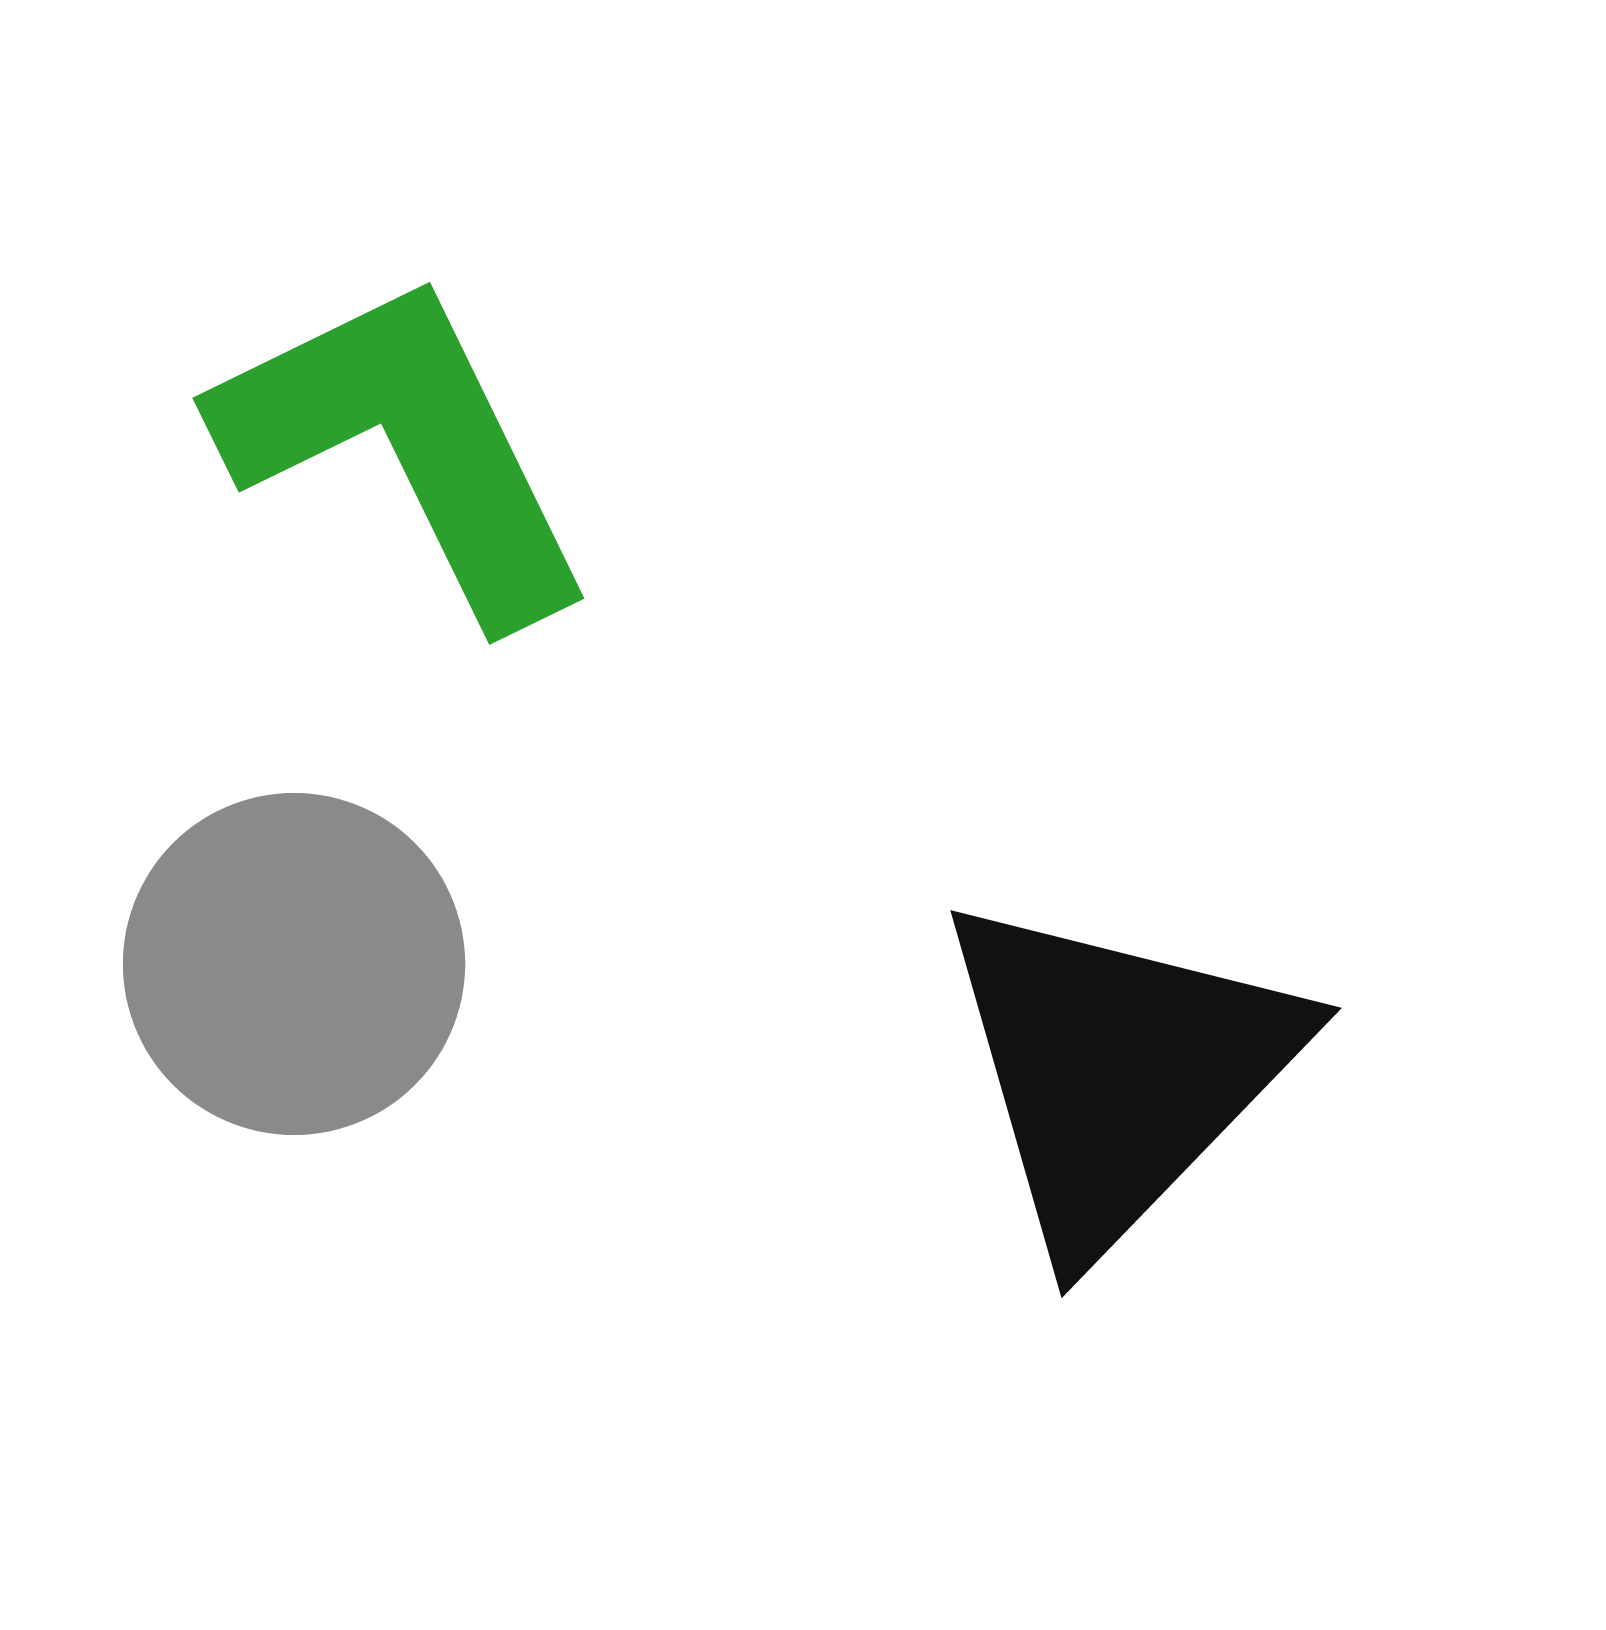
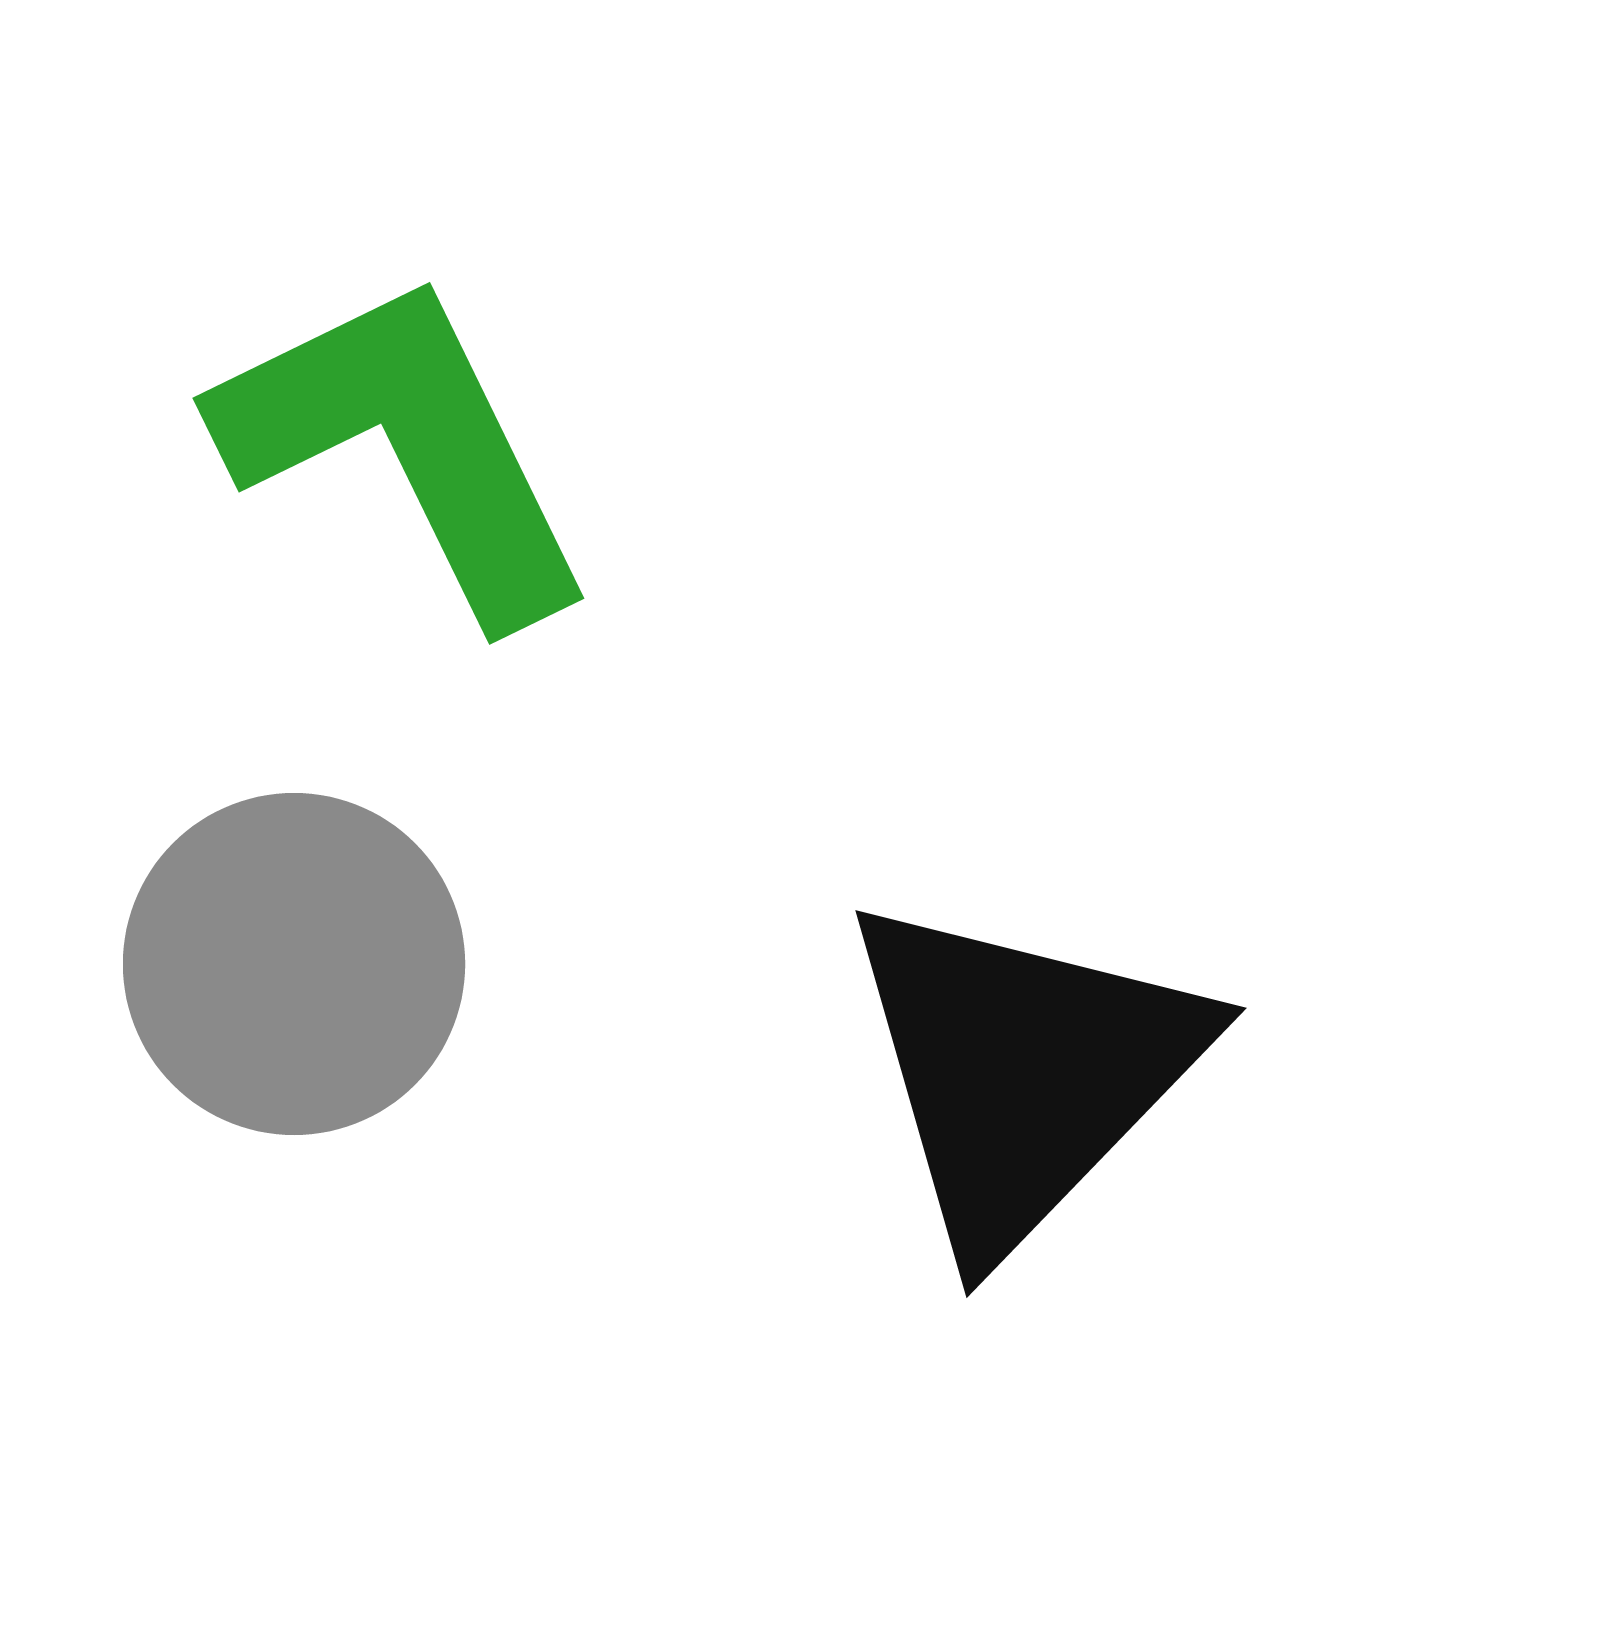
black triangle: moved 95 px left
